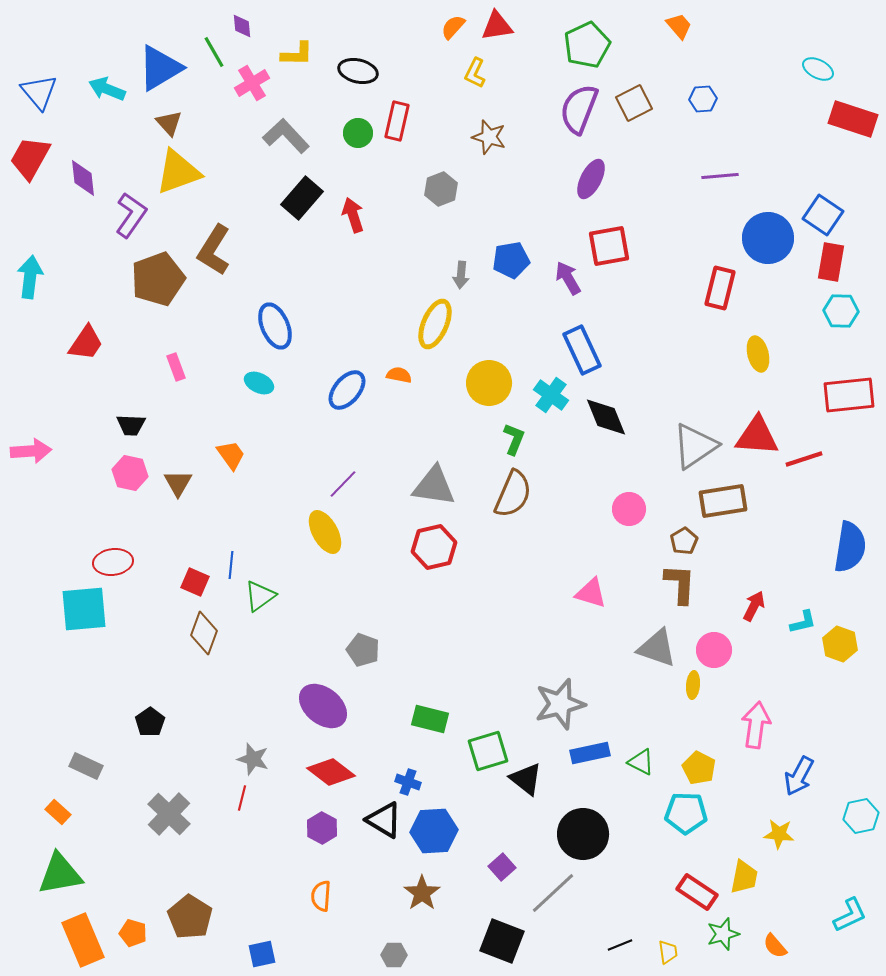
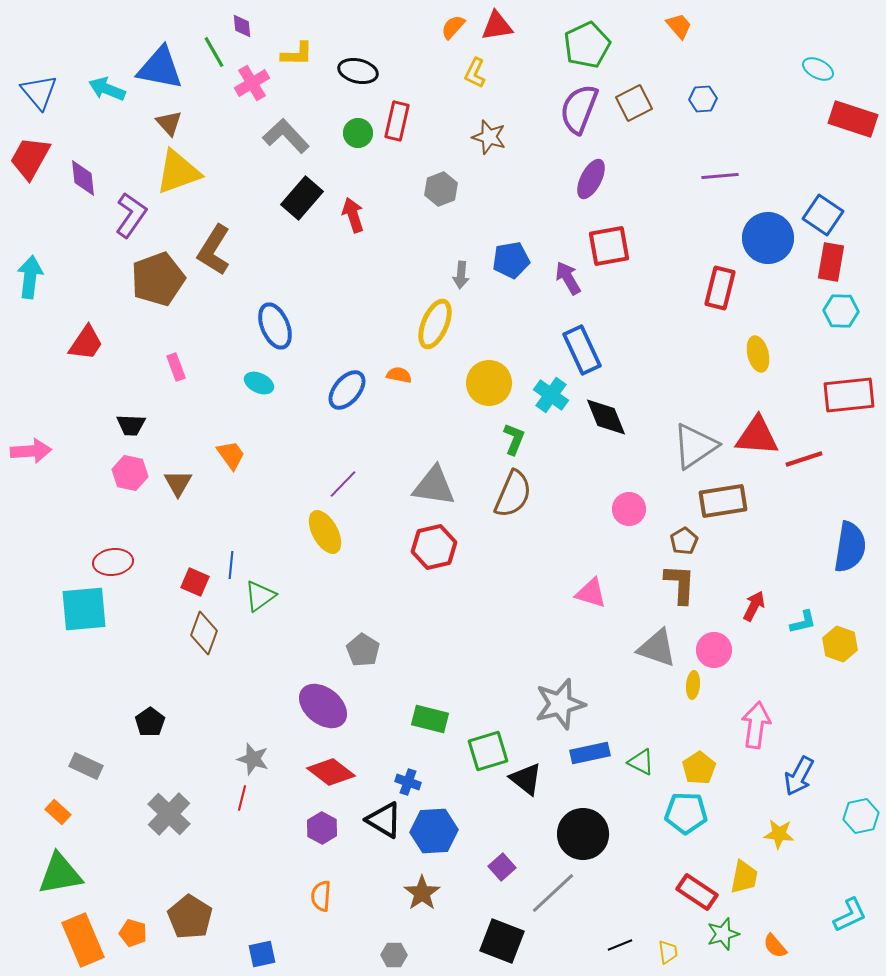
blue triangle at (160, 68): rotated 42 degrees clockwise
gray pentagon at (363, 650): rotated 12 degrees clockwise
yellow pentagon at (699, 768): rotated 12 degrees clockwise
